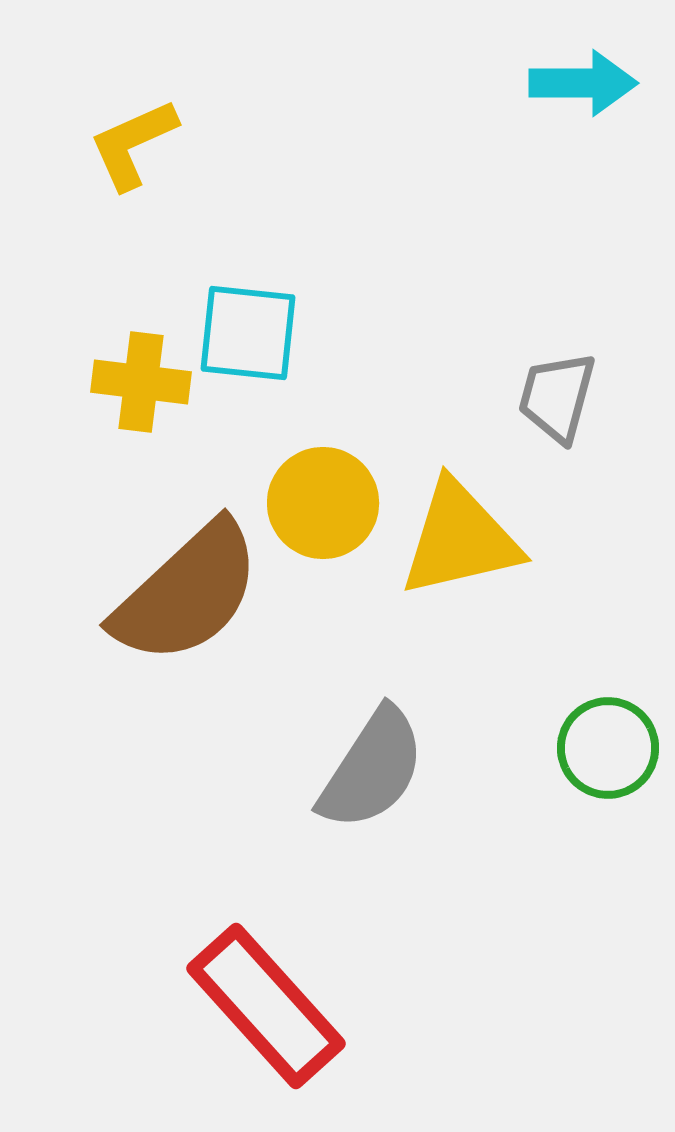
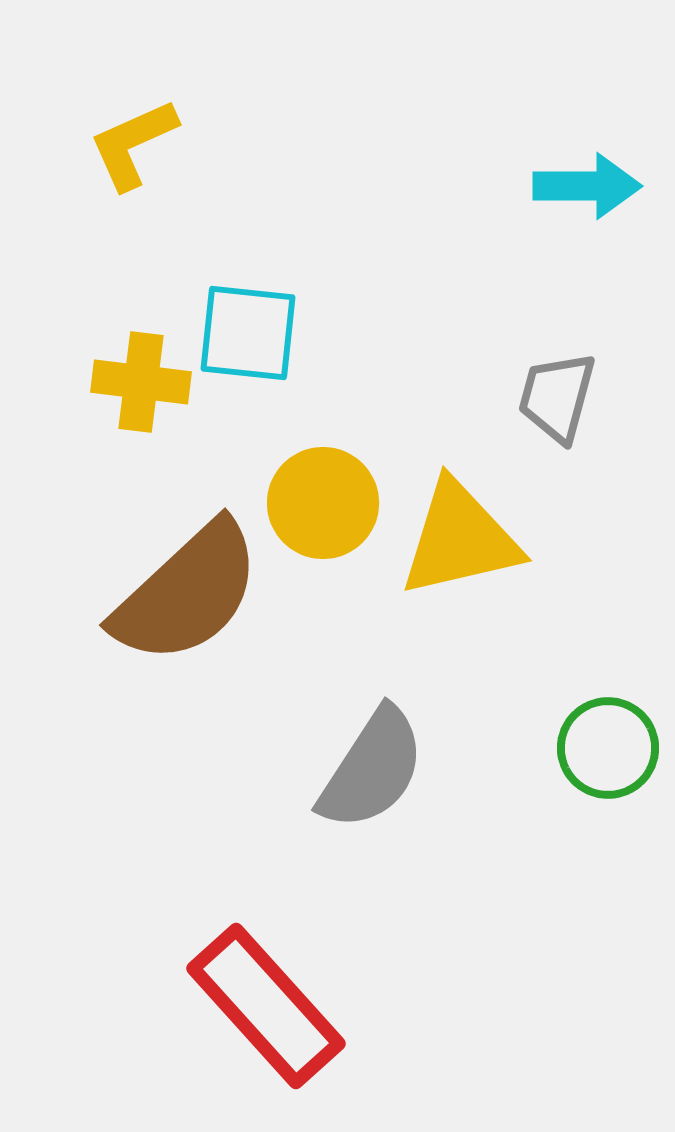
cyan arrow: moved 4 px right, 103 px down
